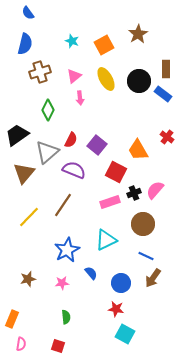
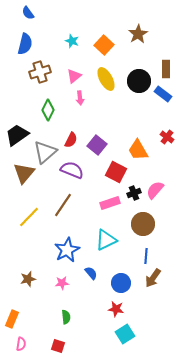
orange square at (104, 45): rotated 18 degrees counterclockwise
gray triangle at (47, 152): moved 2 px left
purple semicircle at (74, 170): moved 2 px left
pink rectangle at (110, 202): moved 1 px down
blue line at (146, 256): rotated 70 degrees clockwise
cyan square at (125, 334): rotated 30 degrees clockwise
